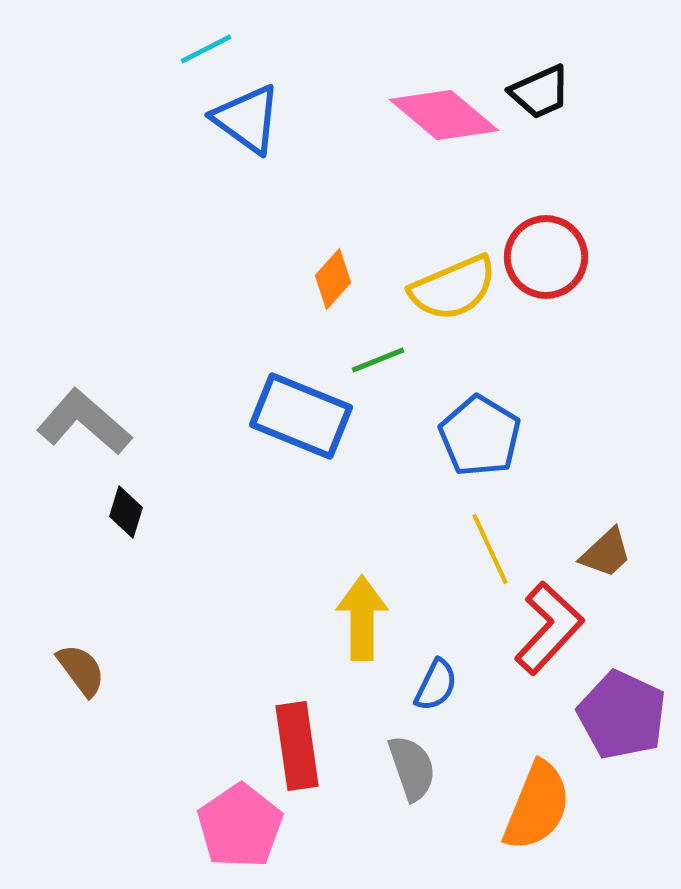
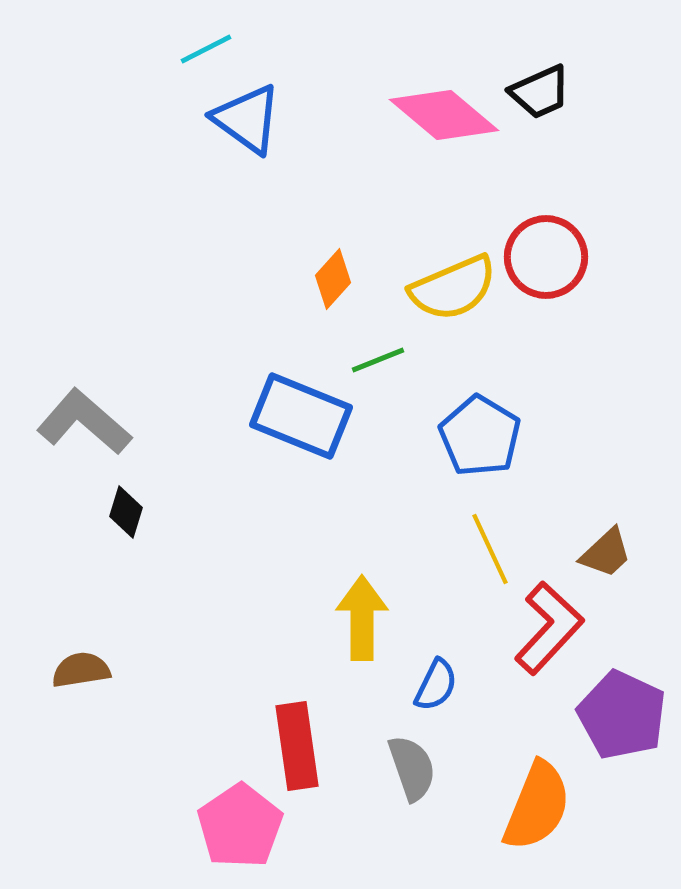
brown semicircle: rotated 62 degrees counterclockwise
